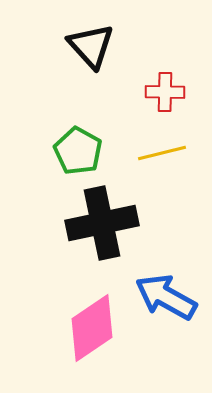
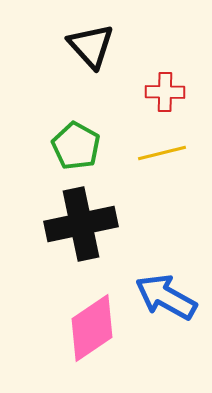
green pentagon: moved 2 px left, 5 px up
black cross: moved 21 px left, 1 px down
